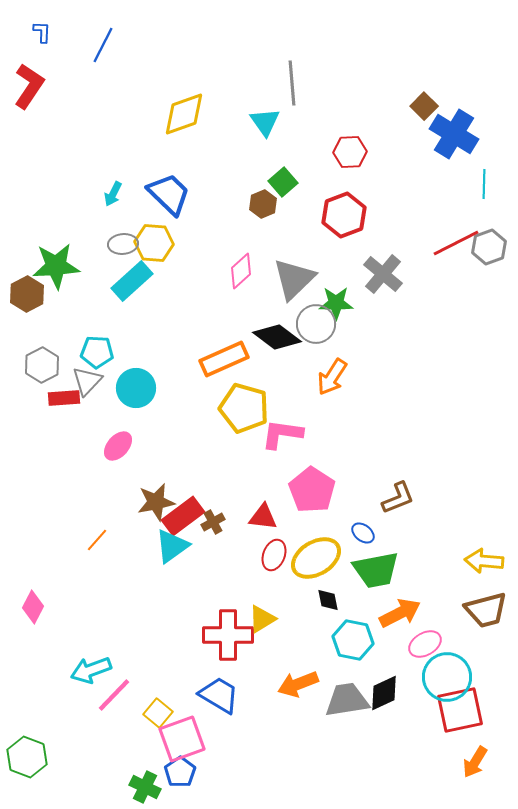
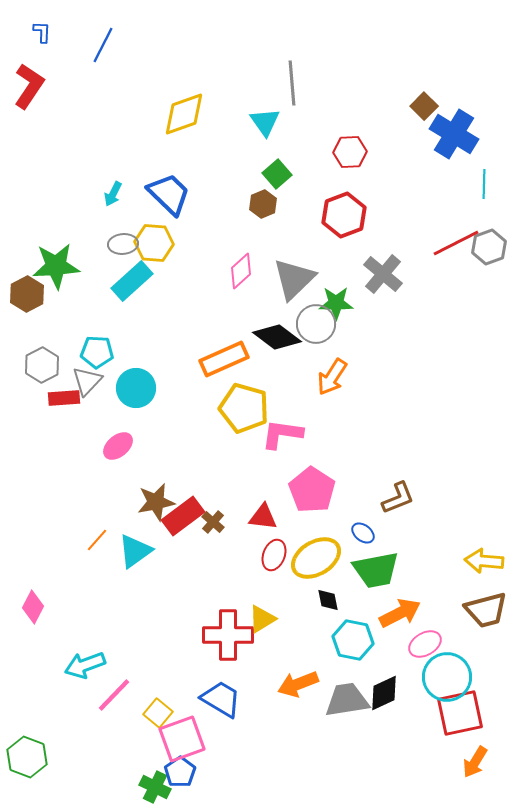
green square at (283, 182): moved 6 px left, 8 px up
pink ellipse at (118, 446): rotated 8 degrees clockwise
brown cross at (213, 522): rotated 20 degrees counterclockwise
cyan triangle at (172, 546): moved 37 px left, 5 px down
cyan arrow at (91, 670): moved 6 px left, 5 px up
blue trapezoid at (219, 695): moved 2 px right, 4 px down
red square at (460, 710): moved 3 px down
green cross at (145, 787): moved 10 px right
